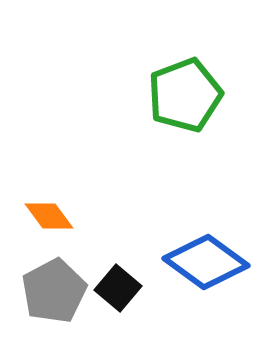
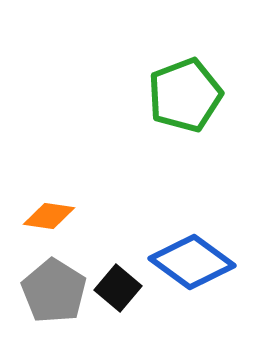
orange diamond: rotated 45 degrees counterclockwise
blue diamond: moved 14 px left
gray pentagon: rotated 12 degrees counterclockwise
